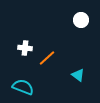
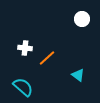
white circle: moved 1 px right, 1 px up
cyan semicircle: rotated 20 degrees clockwise
